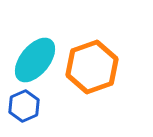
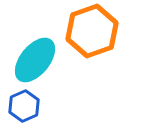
orange hexagon: moved 36 px up
